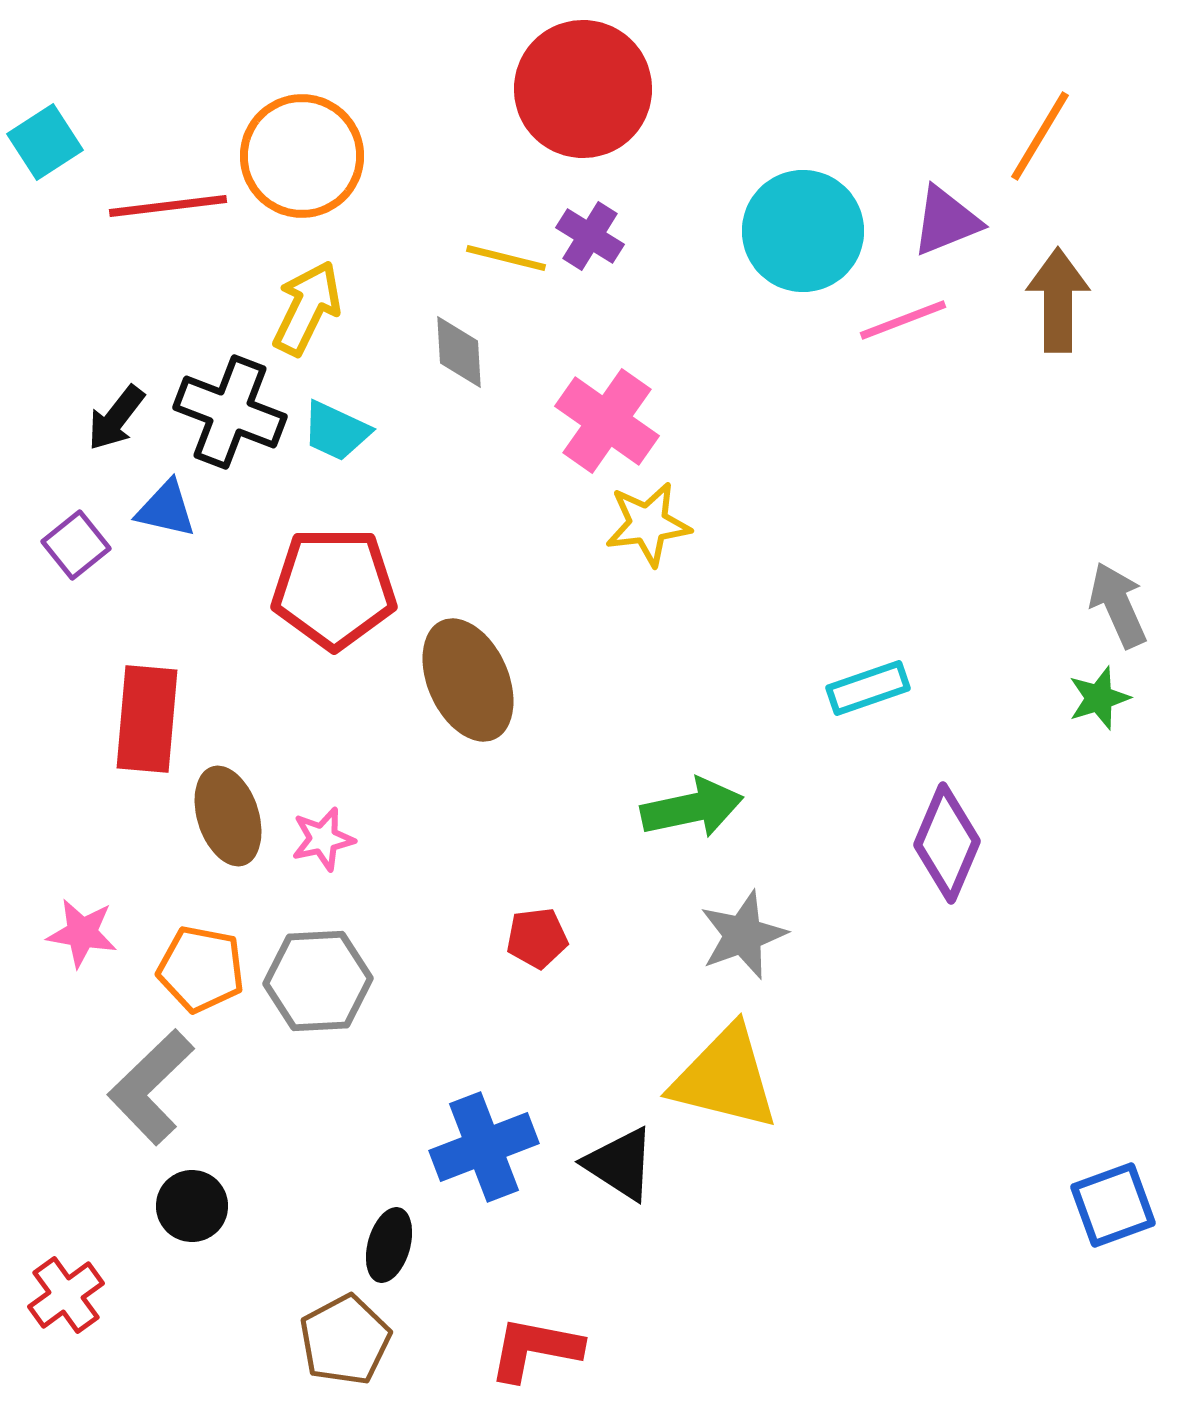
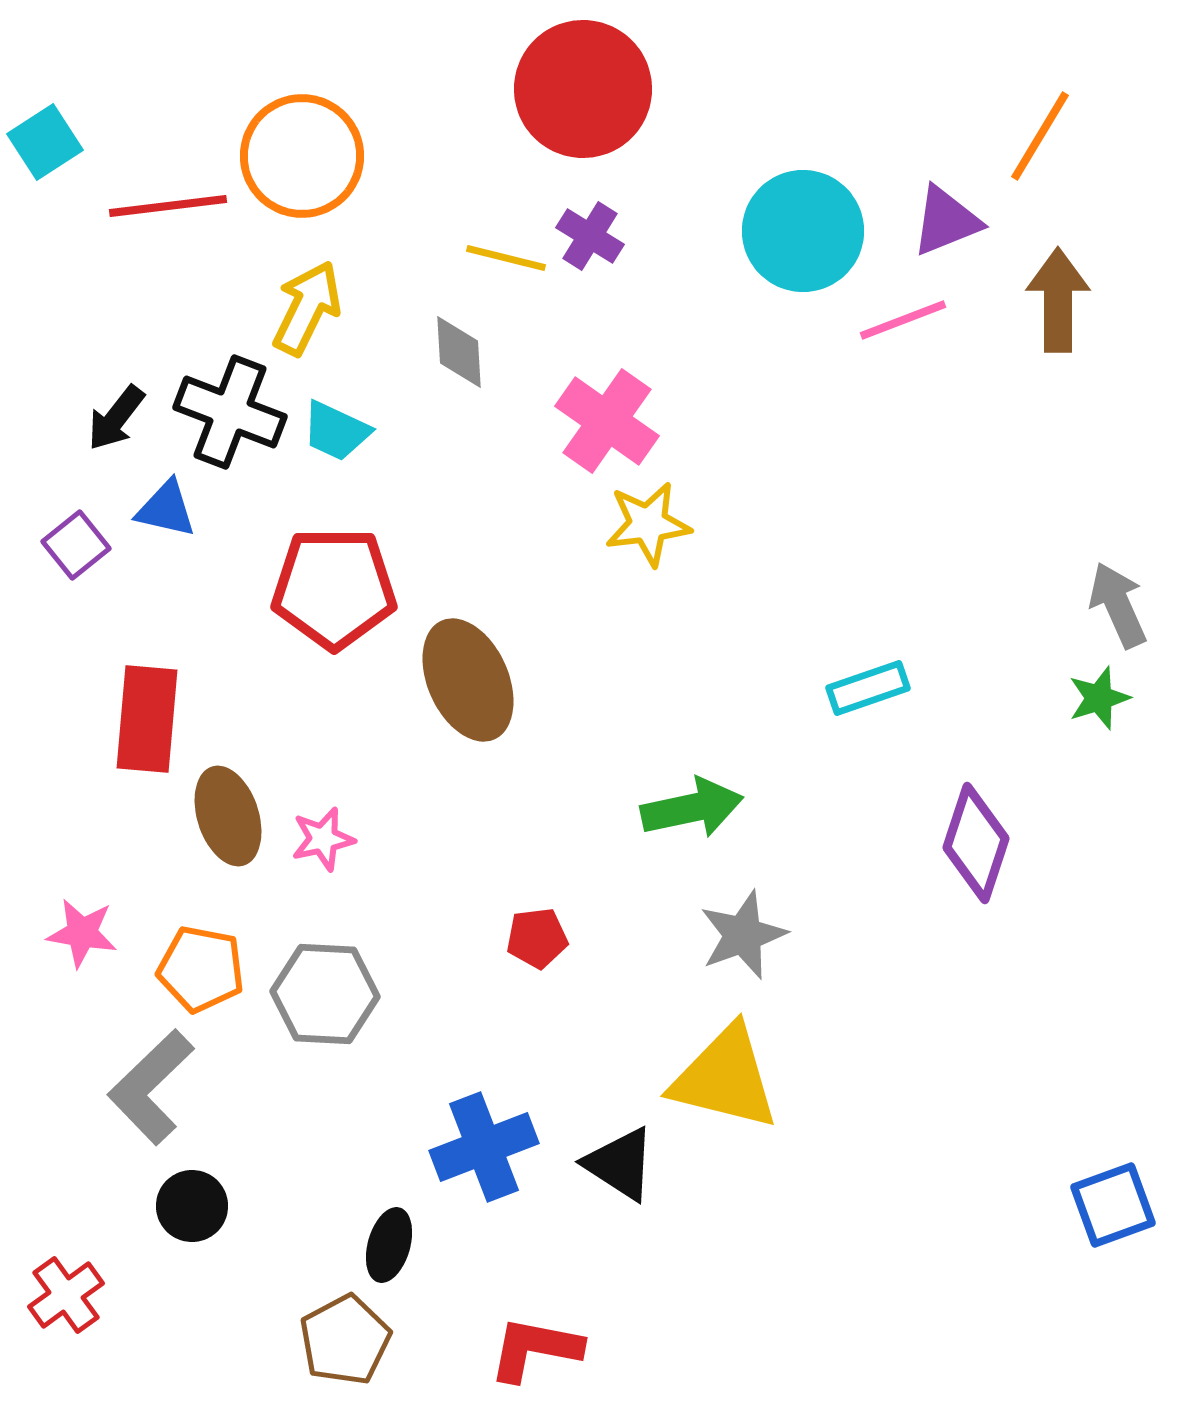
purple diamond at (947, 843): moved 29 px right; rotated 5 degrees counterclockwise
gray hexagon at (318, 981): moved 7 px right, 13 px down; rotated 6 degrees clockwise
